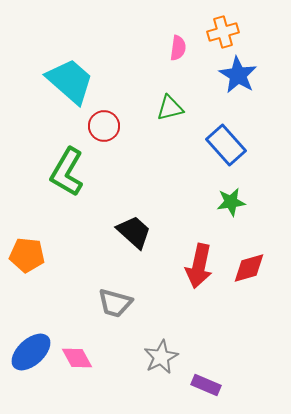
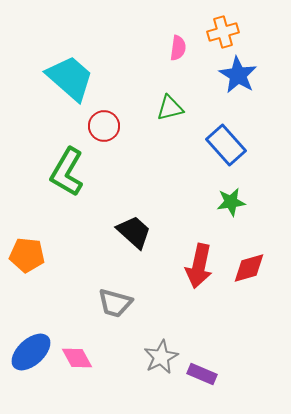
cyan trapezoid: moved 3 px up
purple rectangle: moved 4 px left, 11 px up
